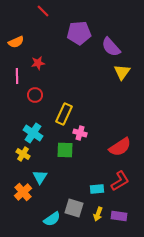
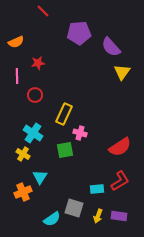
green square: rotated 12 degrees counterclockwise
orange cross: rotated 18 degrees clockwise
yellow arrow: moved 2 px down
